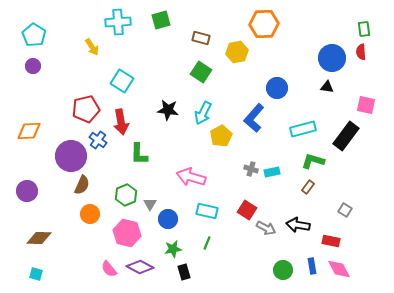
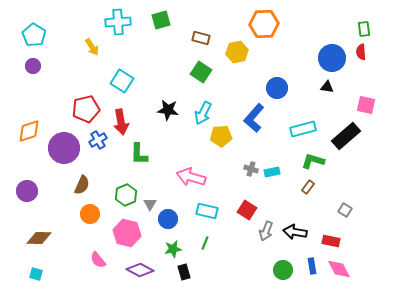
orange diamond at (29, 131): rotated 15 degrees counterclockwise
yellow pentagon at (221, 136): rotated 25 degrees clockwise
black rectangle at (346, 136): rotated 12 degrees clockwise
blue cross at (98, 140): rotated 24 degrees clockwise
purple circle at (71, 156): moved 7 px left, 8 px up
black arrow at (298, 225): moved 3 px left, 7 px down
gray arrow at (266, 228): moved 3 px down; rotated 84 degrees clockwise
green line at (207, 243): moved 2 px left
purple diamond at (140, 267): moved 3 px down
pink semicircle at (109, 269): moved 11 px left, 9 px up
